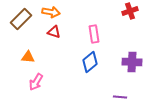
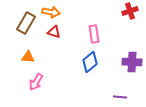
brown rectangle: moved 5 px right, 4 px down; rotated 15 degrees counterclockwise
